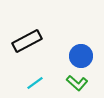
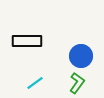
black rectangle: rotated 28 degrees clockwise
green L-shape: rotated 95 degrees counterclockwise
